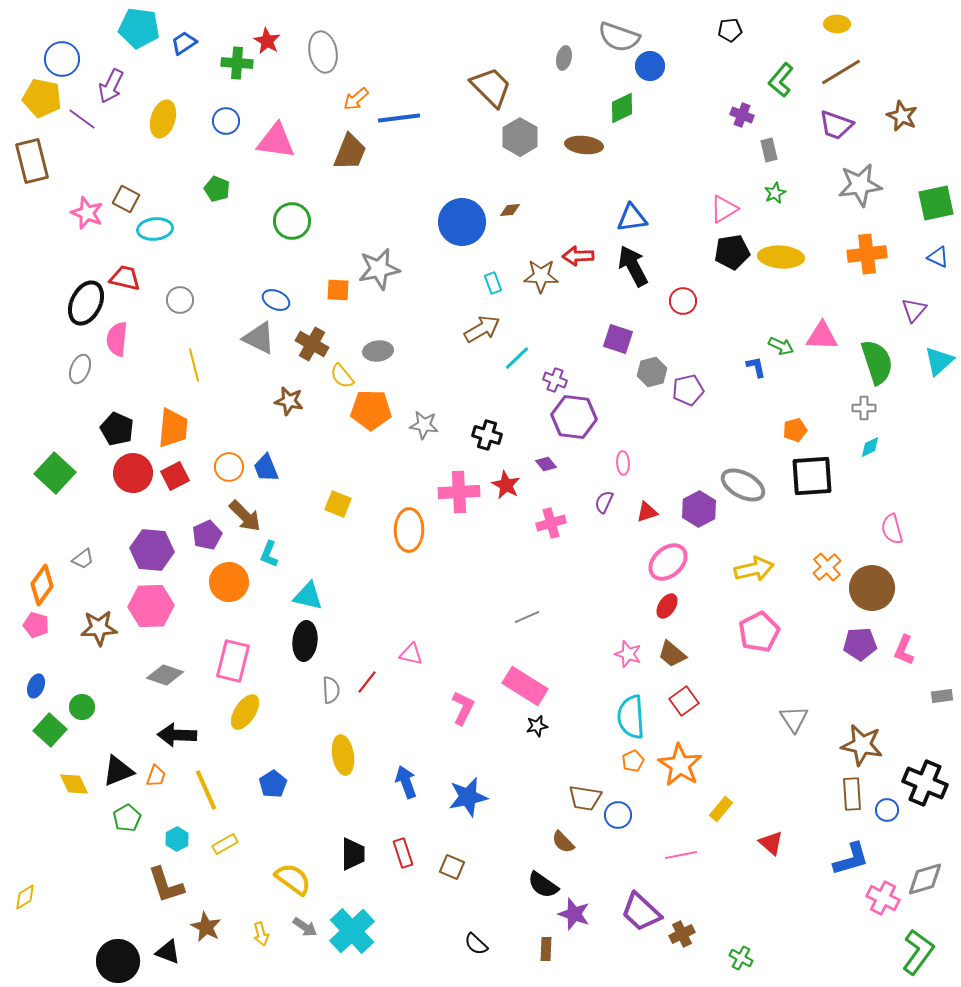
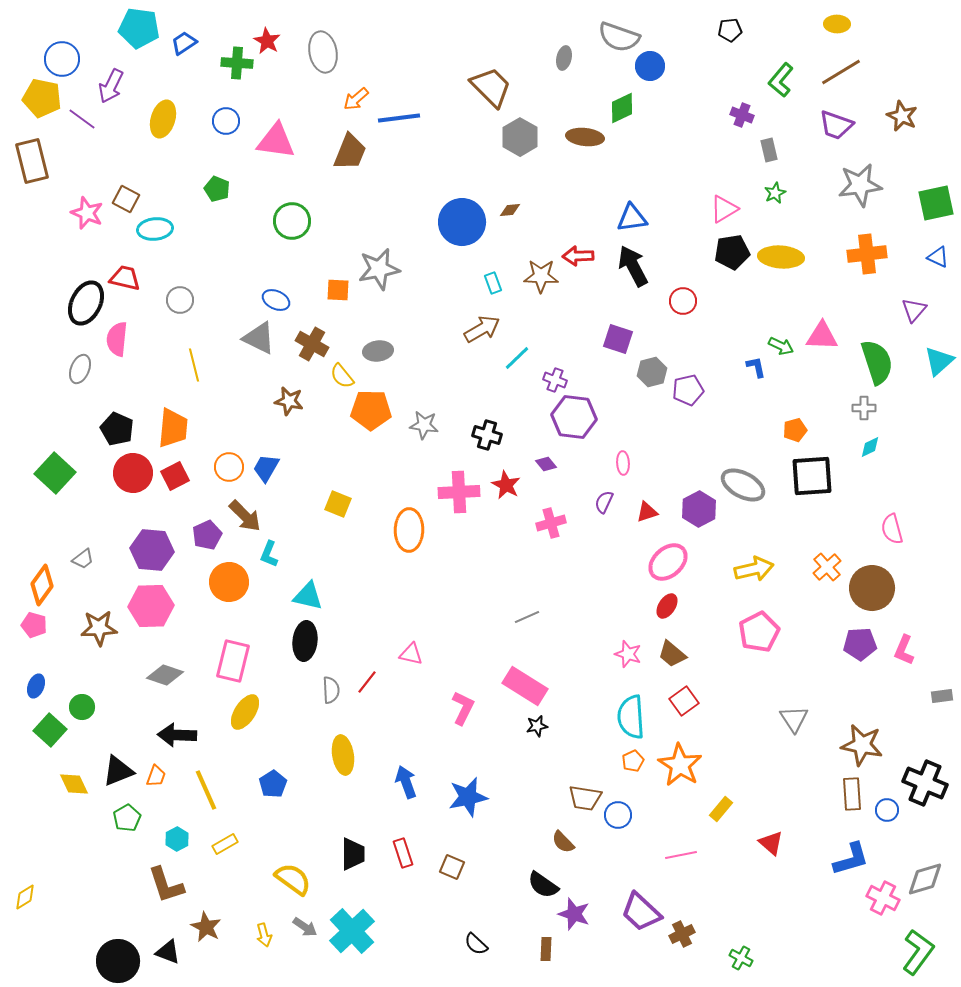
brown ellipse at (584, 145): moved 1 px right, 8 px up
blue trapezoid at (266, 468): rotated 52 degrees clockwise
pink pentagon at (36, 625): moved 2 px left
yellow arrow at (261, 934): moved 3 px right, 1 px down
